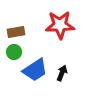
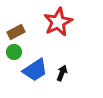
red star: moved 2 px left, 3 px up; rotated 24 degrees counterclockwise
brown rectangle: rotated 18 degrees counterclockwise
